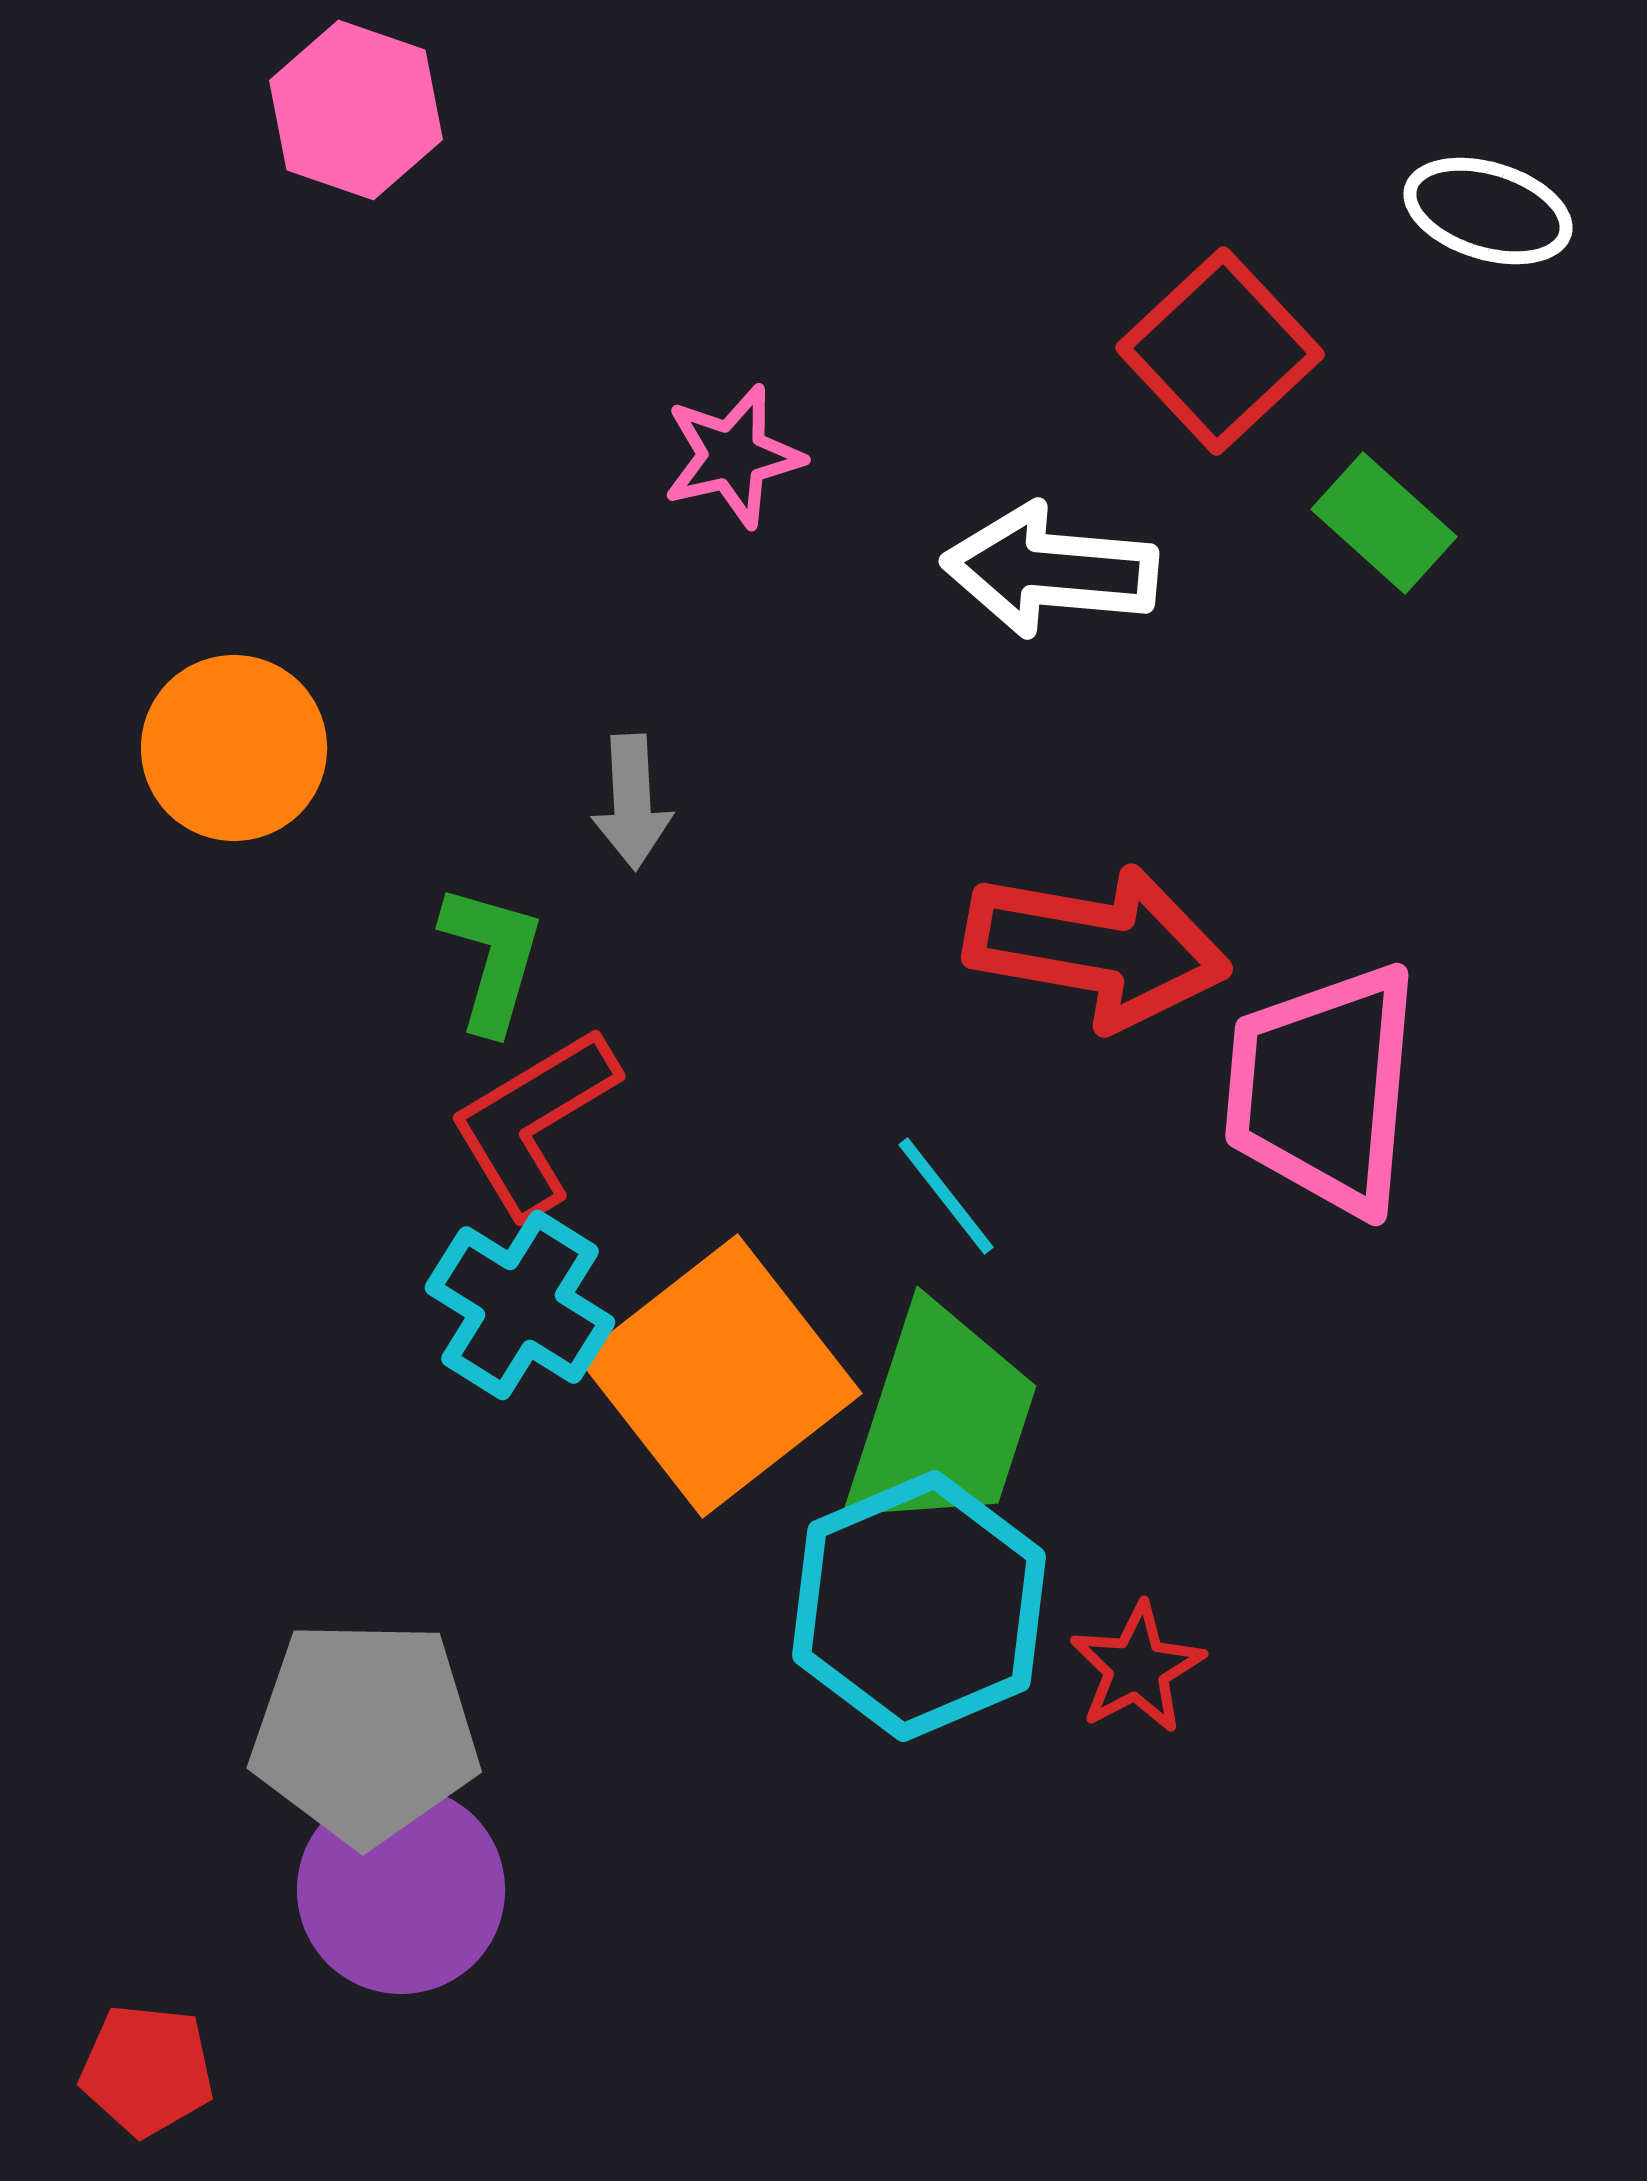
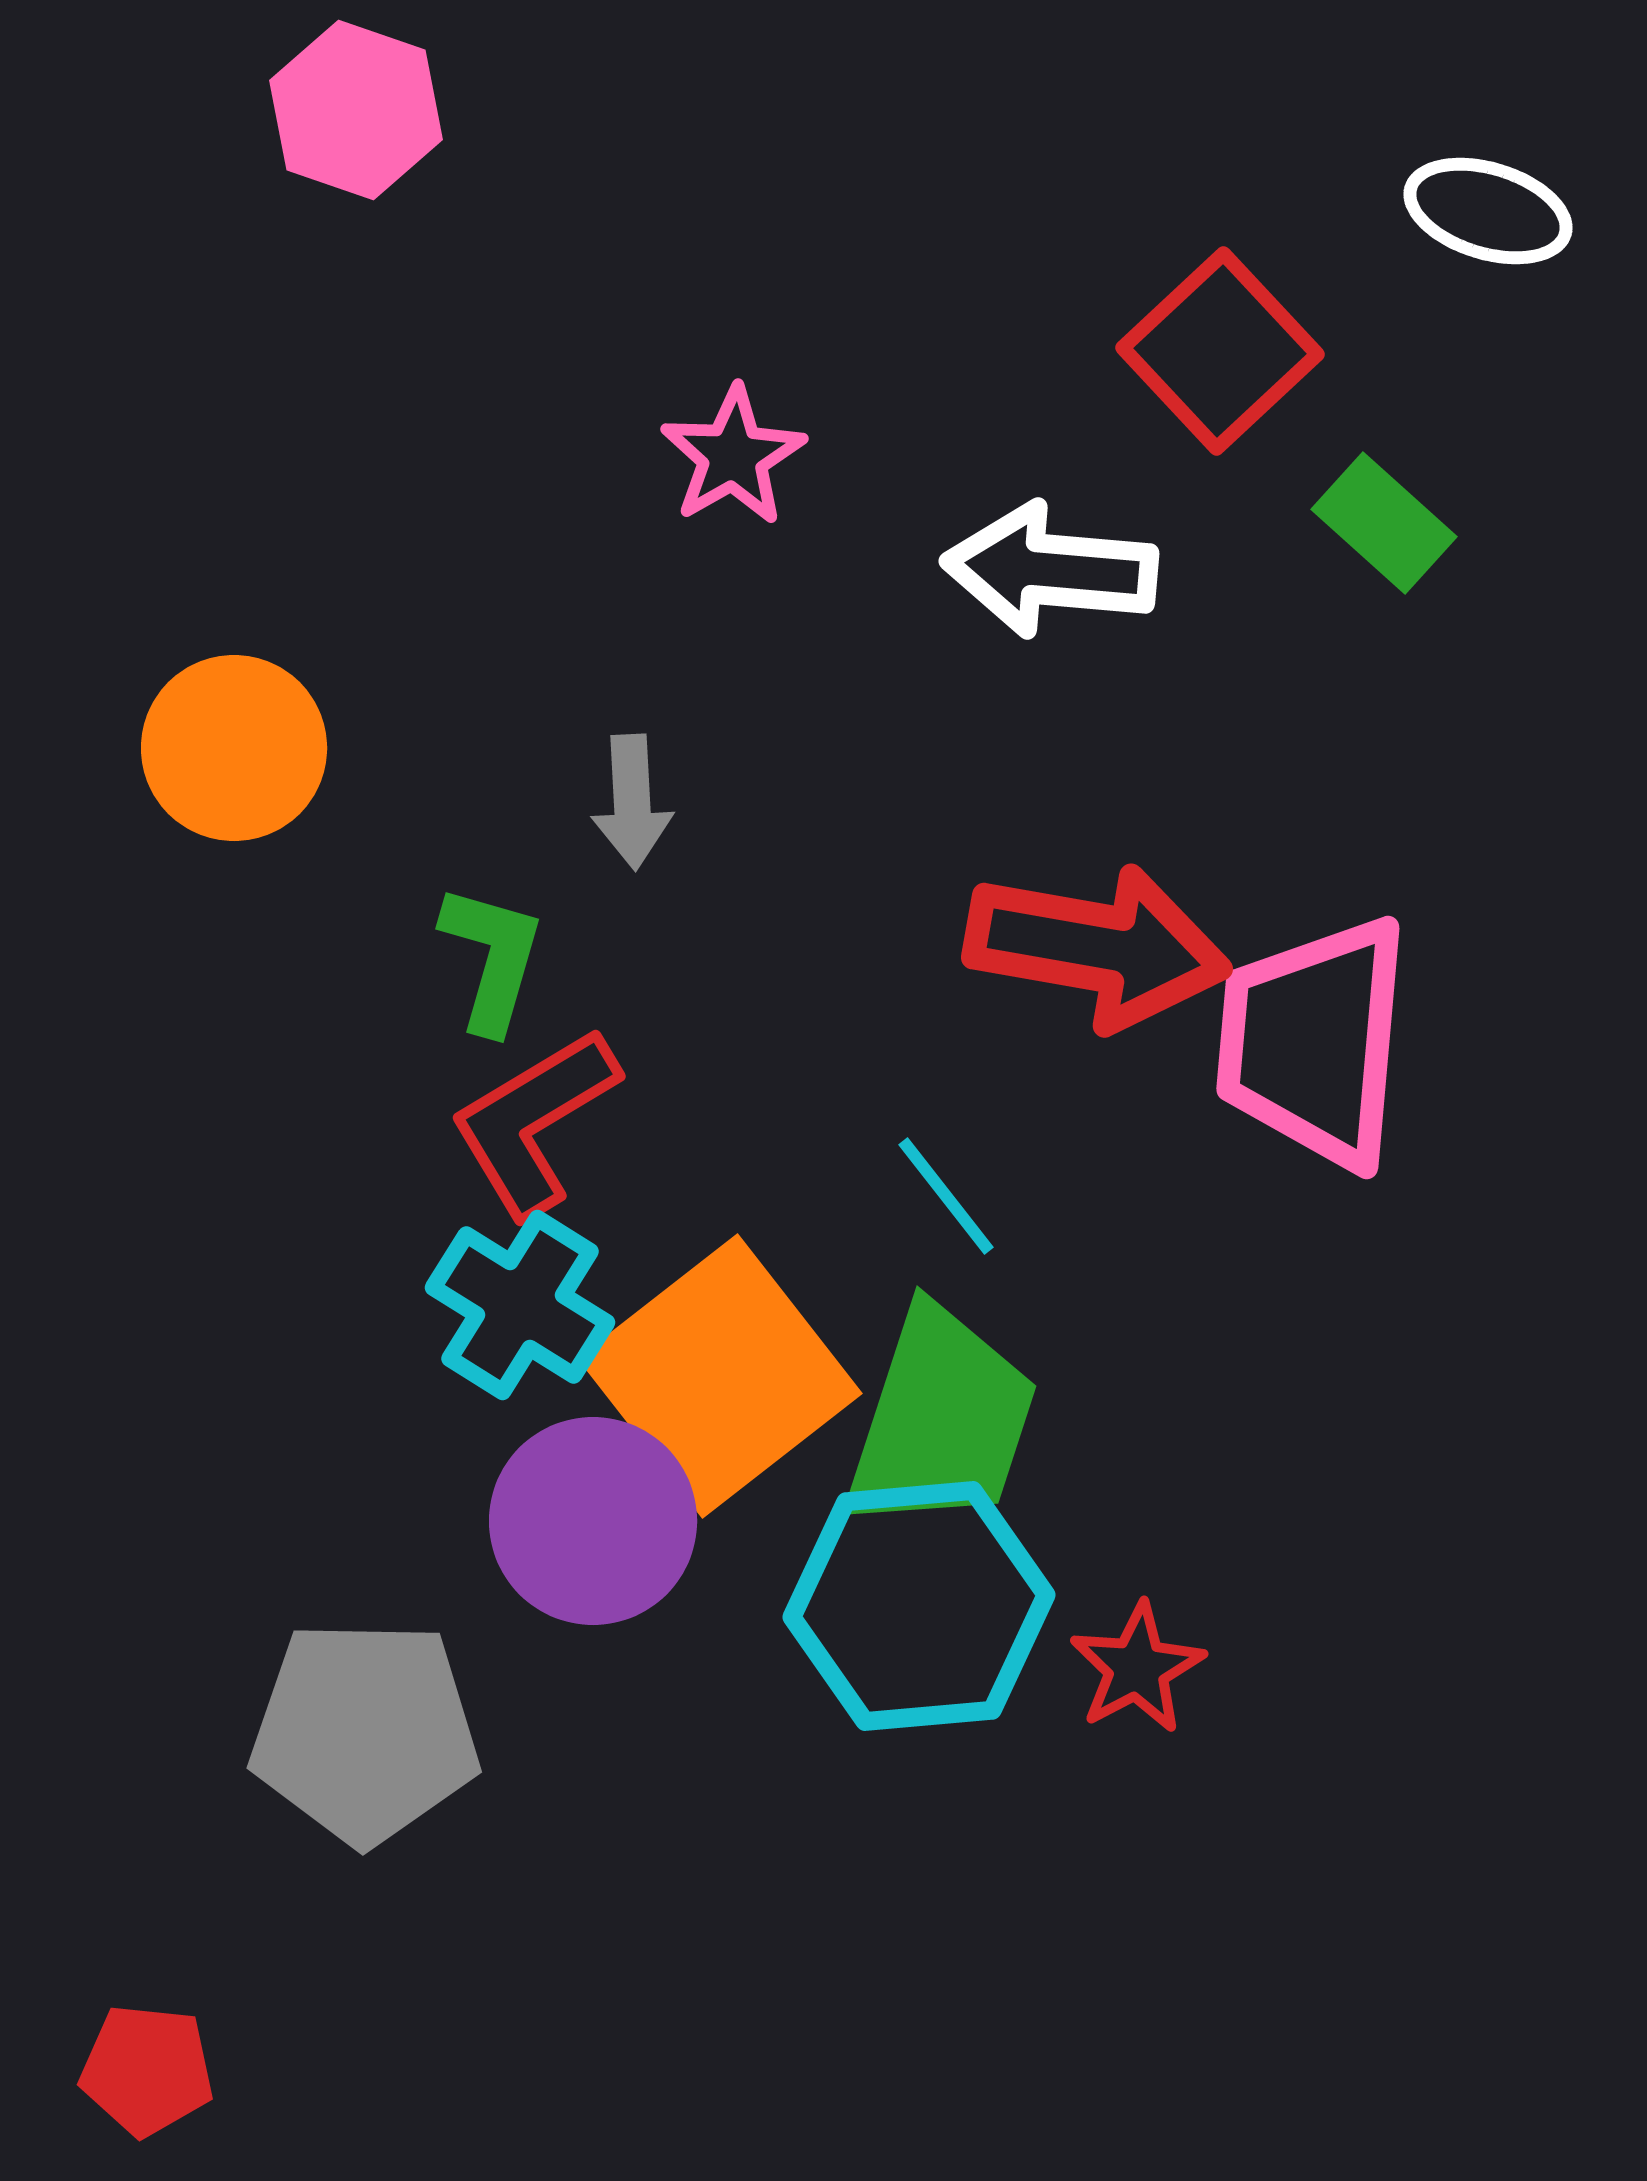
pink star: rotated 17 degrees counterclockwise
pink trapezoid: moved 9 px left, 47 px up
cyan hexagon: rotated 18 degrees clockwise
purple circle: moved 192 px right, 369 px up
